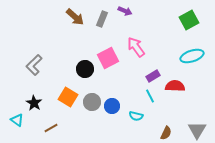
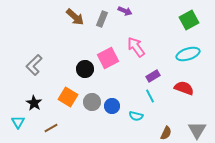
cyan ellipse: moved 4 px left, 2 px up
red semicircle: moved 9 px right, 2 px down; rotated 18 degrees clockwise
cyan triangle: moved 1 px right, 2 px down; rotated 24 degrees clockwise
